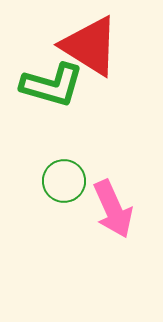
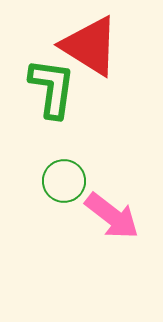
green L-shape: moved 3 px down; rotated 98 degrees counterclockwise
pink arrow: moved 1 px left, 7 px down; rotated 28 degrees counterclockwise
